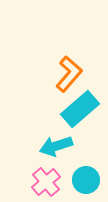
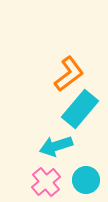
orange L-shape: rotated 12 degrees clockwise
cyan rectangle: rotated 9 degrees counterclockwise
